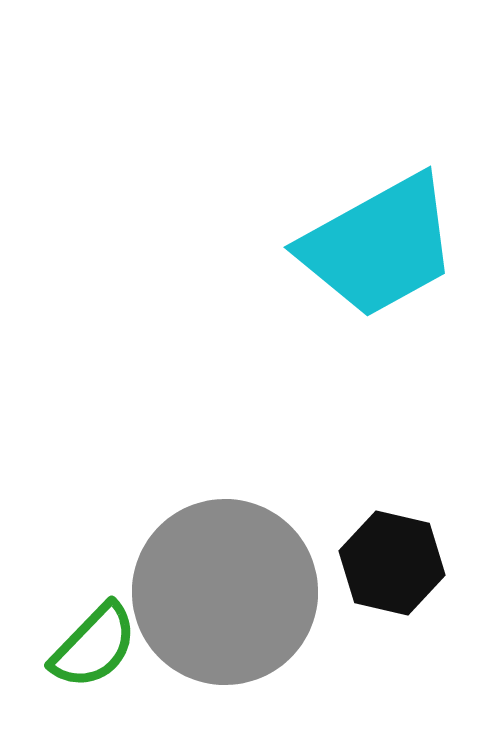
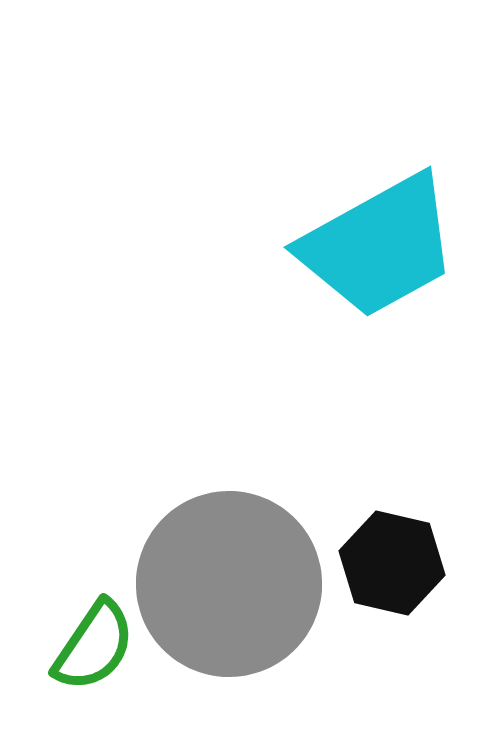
gray circle: moved 4 px right, 8 px up
green semicircle: rotated 10 degrees counterclockwise
